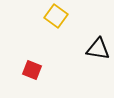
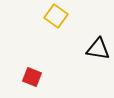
red square: moved 7 px down
